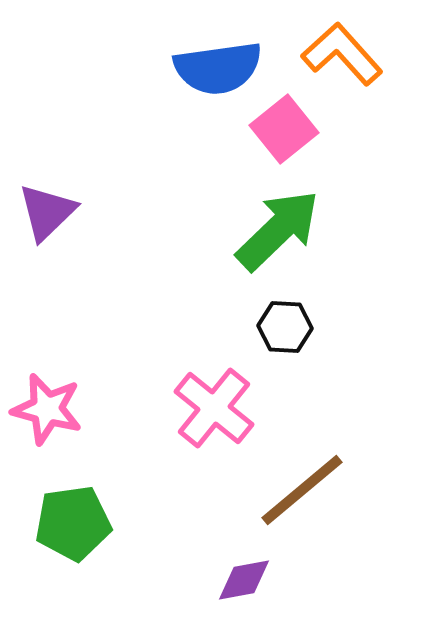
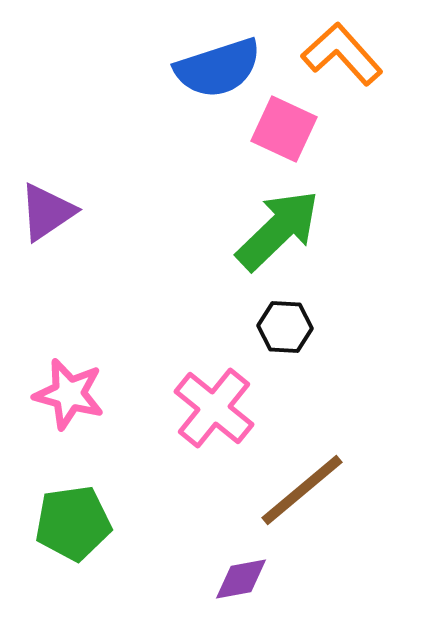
blue semicircle: rotated 10 degrees counterclockwise
pink square: rotated 26 degrees counterclockwise
purple triangle: rotated 10 degrees clockwise
pink star: moved 22 px right, 15 px up
purple diamond: moved 3 px left, 1 px up
